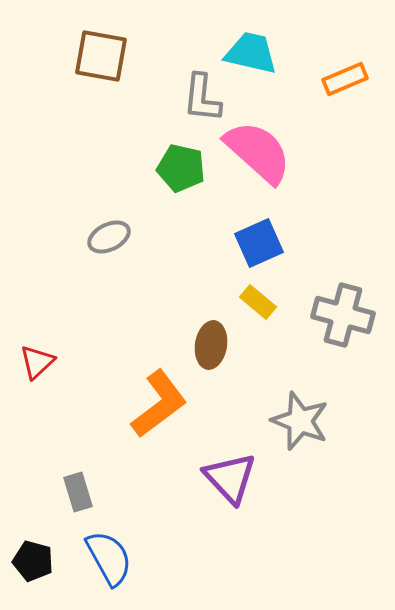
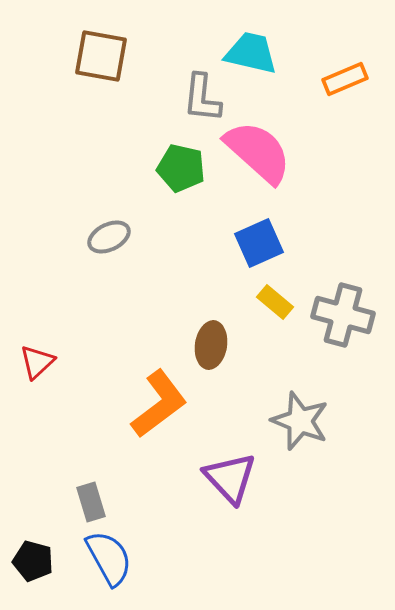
yellow rectangle: moved 17 px right
gray rectangle: moved 13 px right, 10 px down
